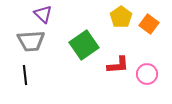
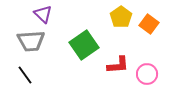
black line: rotated 30 degrees counterclockwise
